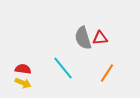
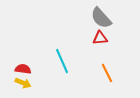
gray semicircle: moved 18 px right, 20 px up; rotated 25 degrees counterclockwise
cyan line: moved 1 px left, 7 px up; rotated 15 degrees clockwise
orange line: rotated 60 degrees counterclockwise
